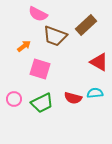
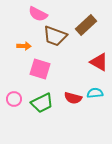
orange arrow: rotated 40 degrees clockwise
